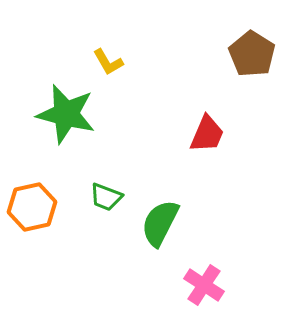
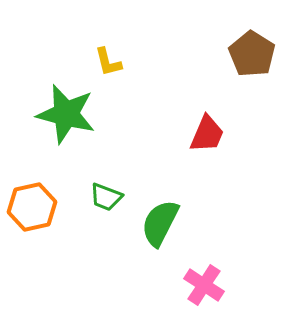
yellow L-shape: rotated 16 degrees clockwise
